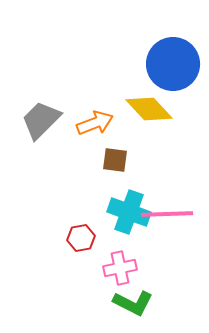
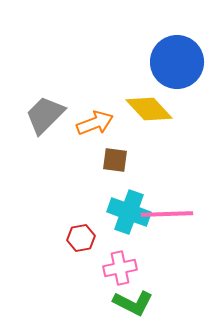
blue circle: moved 4 px right, 2 px up
gray trapezoid: moved 4 px right, 5 px up
